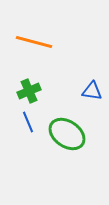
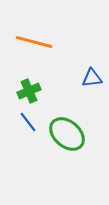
blue triangle: moved 13 px up; rotated 15 degrees counterclockwise
blue line: rotated 15 degrees counterclockwise
green ellipse: rotated 6 degrees clockwise
